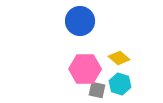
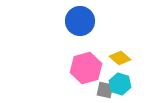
yellow diamond: moved 1 px right
pink hexagon: moved 1 px right, 1 px up; rotated 16 degrees counterclockwise
gray square: moved 8 px right
